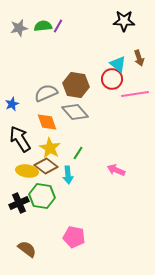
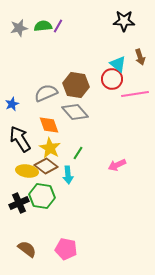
brown arrow: moved 1 px right, 1 px up
orange diamond: moved 2 px right, 3 px down
pink arrow: moved 1 px right, 5 px up; rotated 48 degrees counterclockwise
pink pentagon: moved 8 px left, 12 px down
